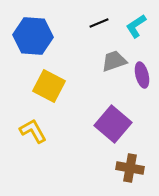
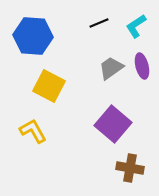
gray trapezoid: moved 3 px left, 7 px down; rotated 16 degrees counterclockwise
purple ellipse: moved 9 px up
